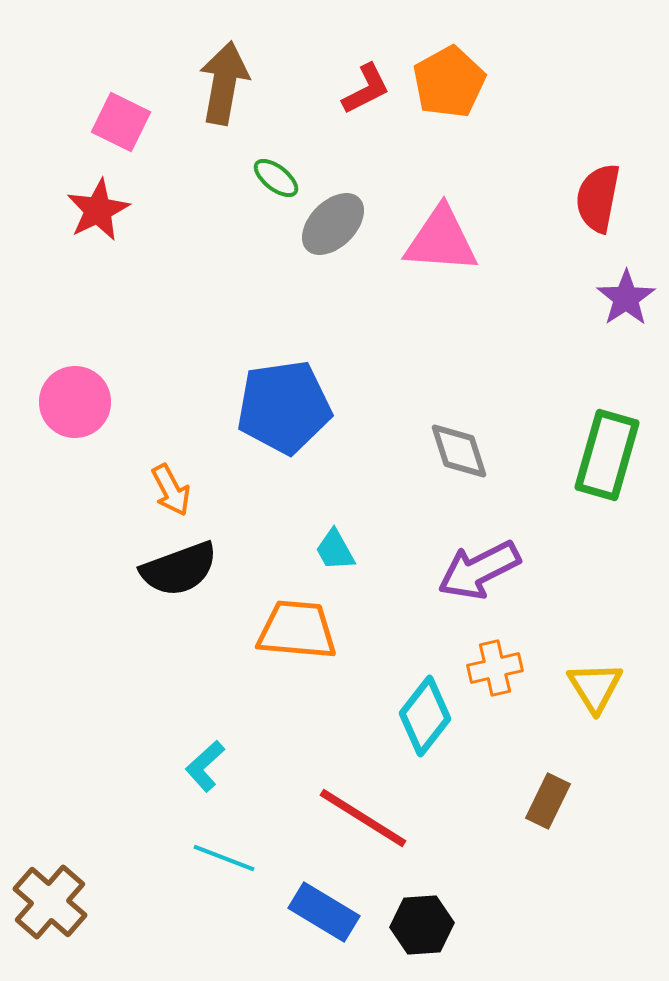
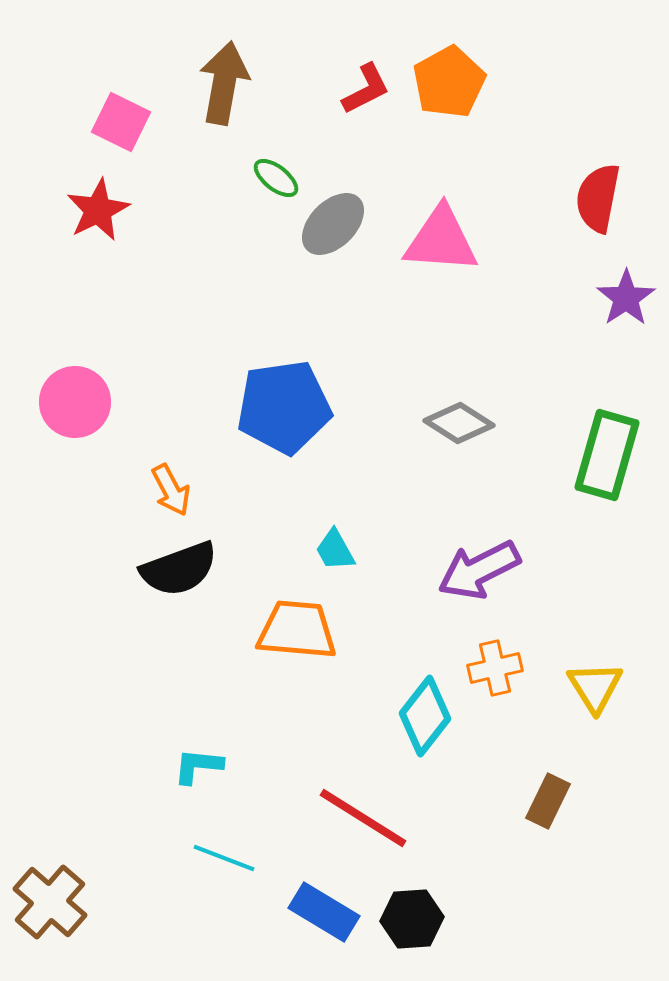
gray diamond: moved 28 px up; rotated 40 degrees counterclockwise
cyan L-shape: moved 7 px left; rotated 48 degrees clockwise
black hexagon: moved 10 px left, 6 px up
